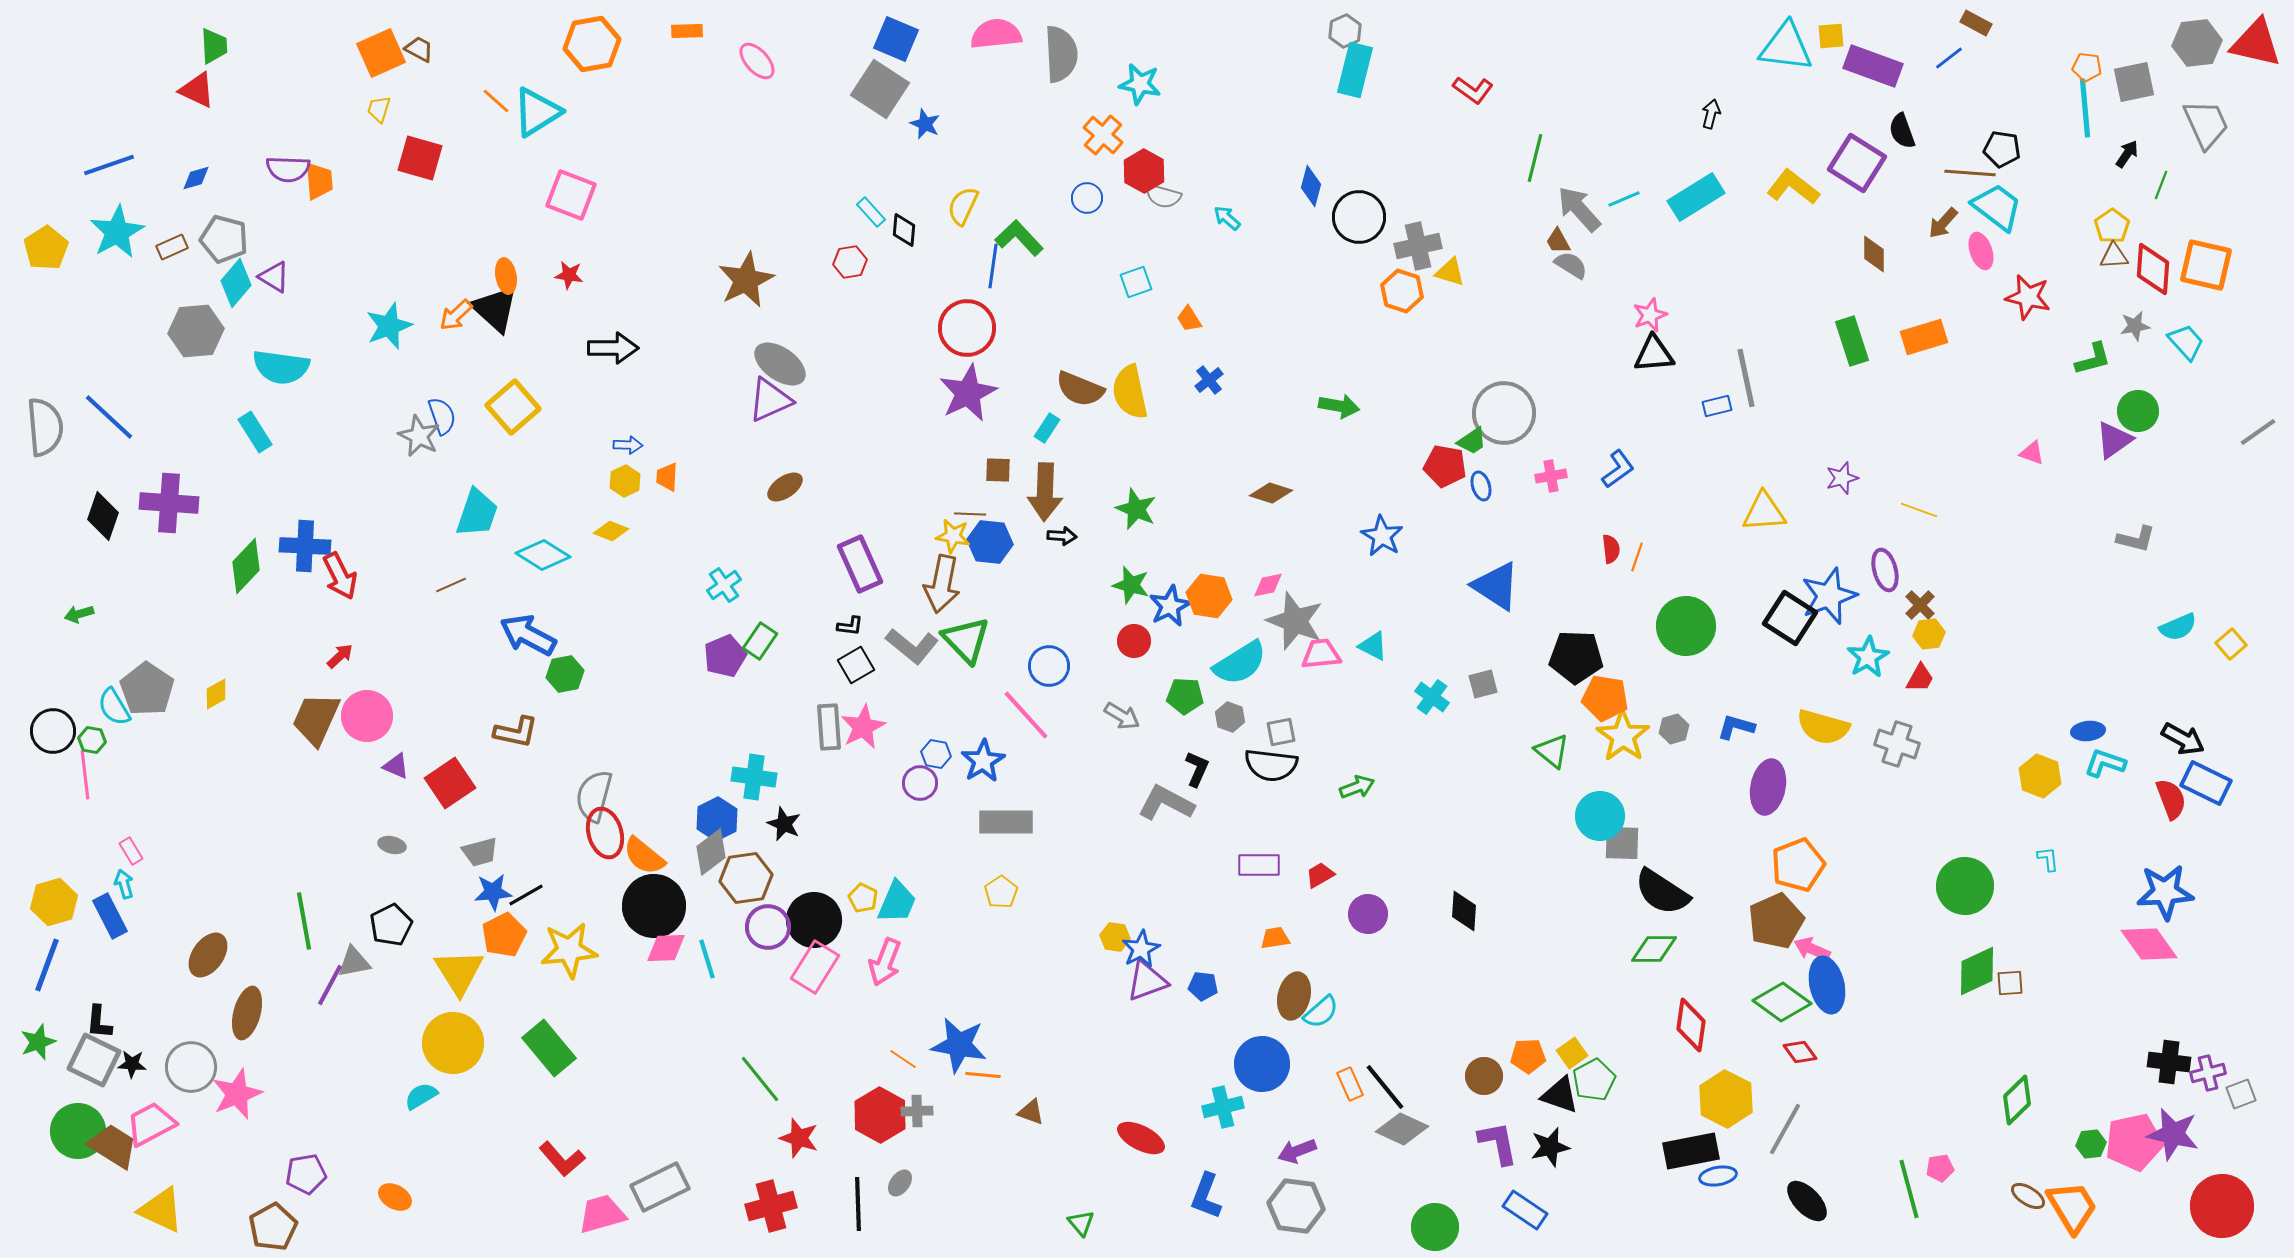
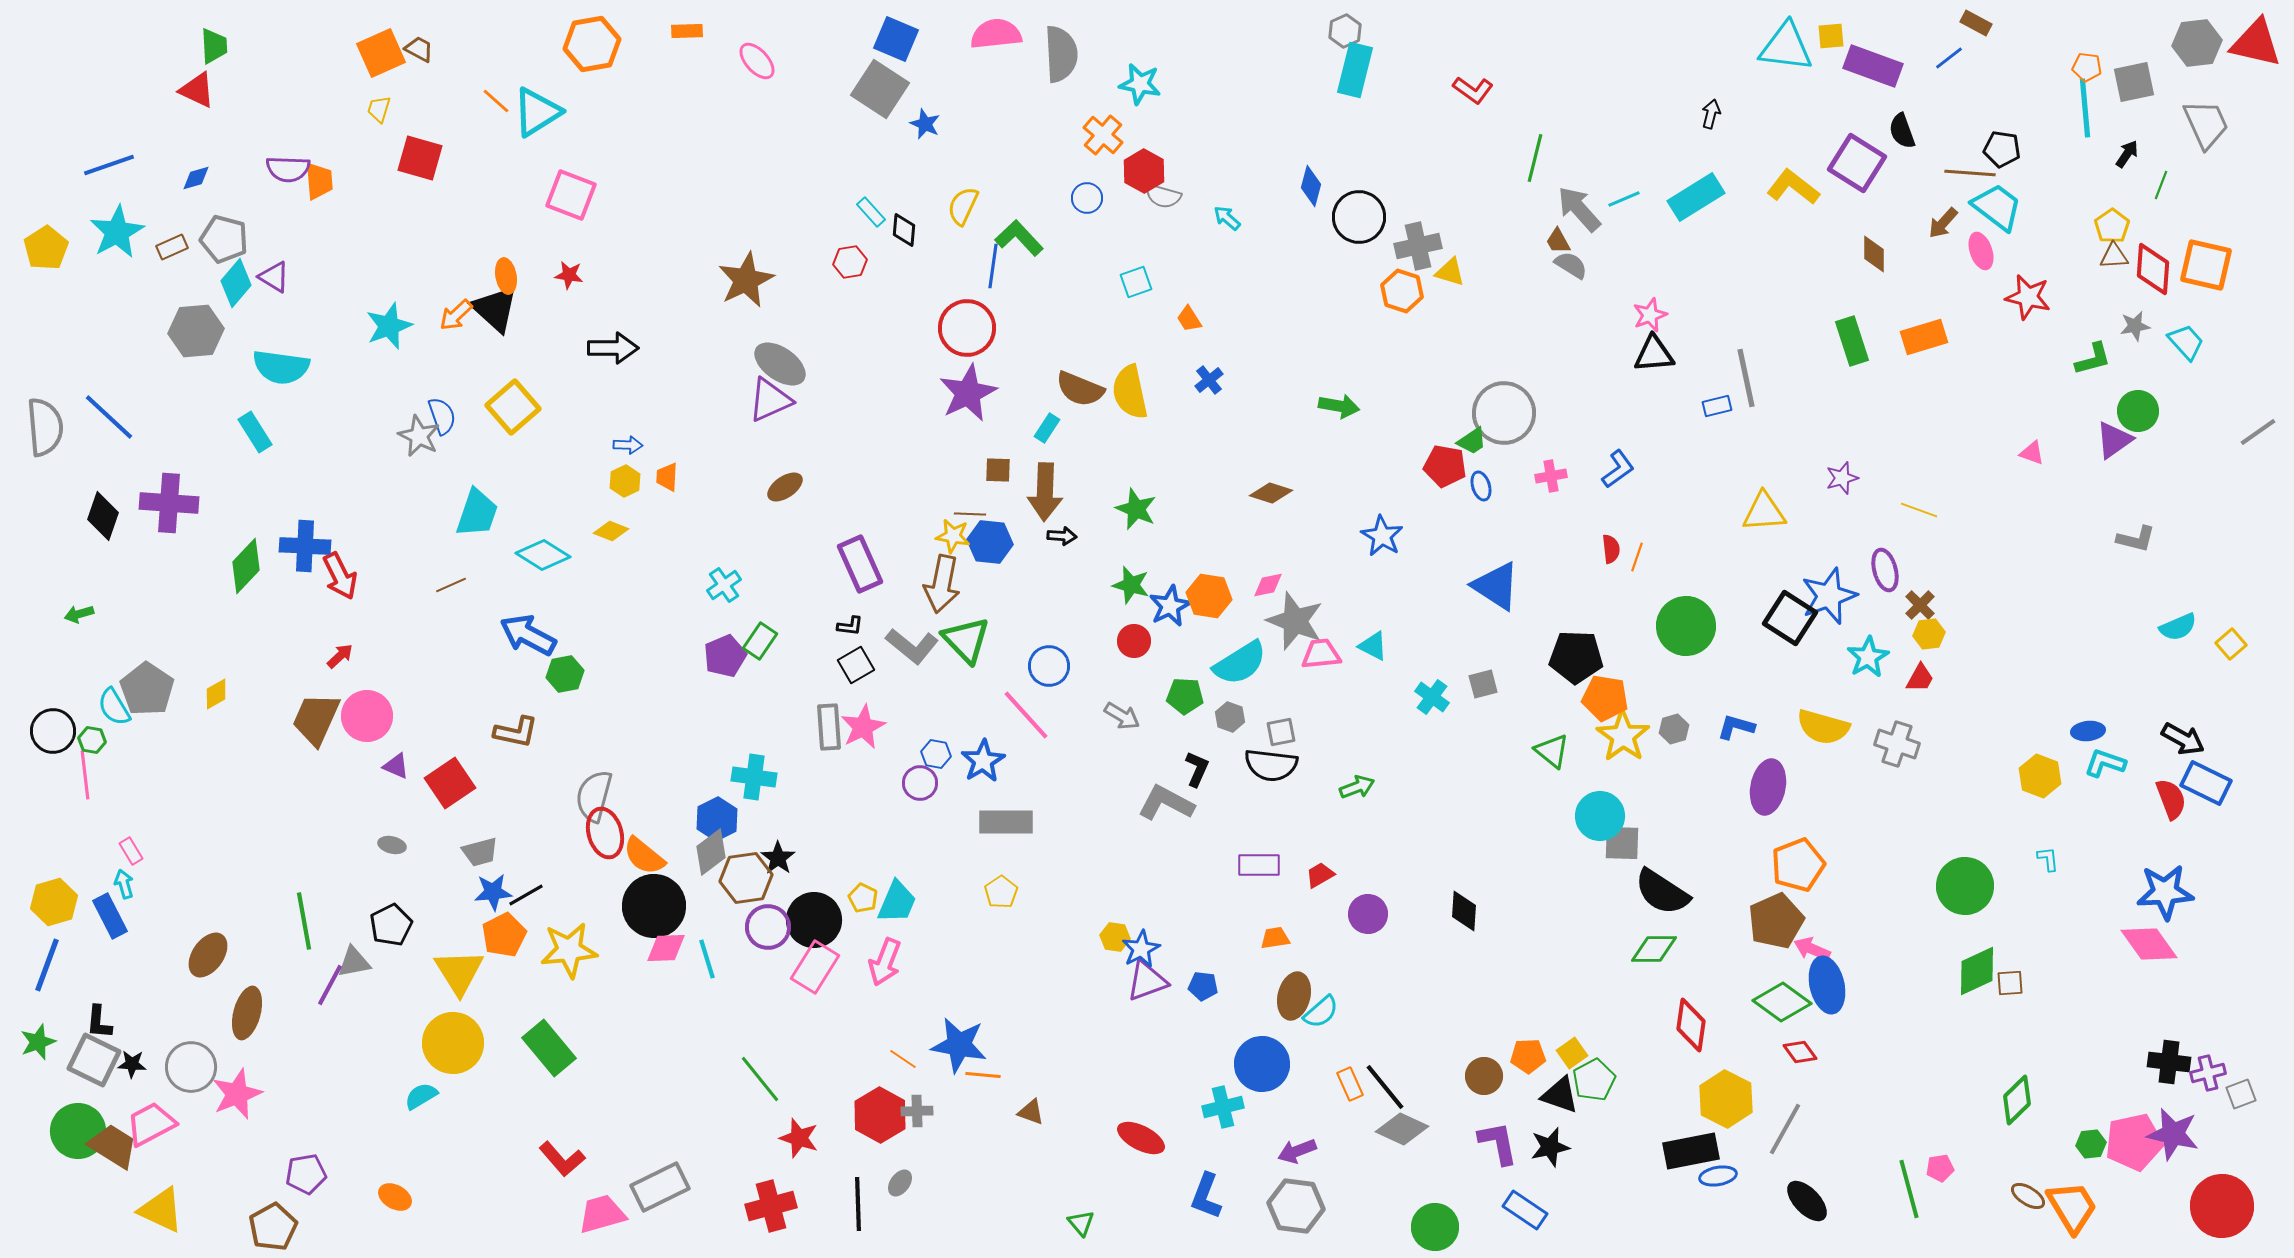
black star at (784, 824): moved 6 px left, 34 px down; rotated 12 degrees clockwise
